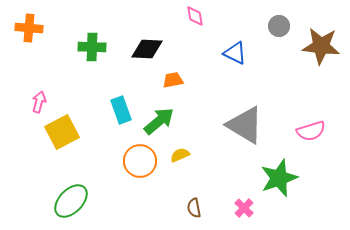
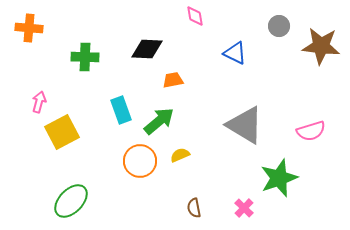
green cross: moved 7 px left, 10 px down
